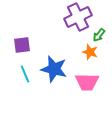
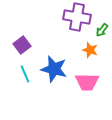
purple cross: moved 1 px left; rotated 36 degrees clockwise
green arrow: moved 3 px right, 5 px up
purple square: rotated 30 degrees counterclockwise
orange star: moved 2 px up
